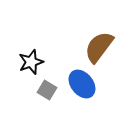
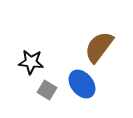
black star: rotated 25 degrees clockwise
